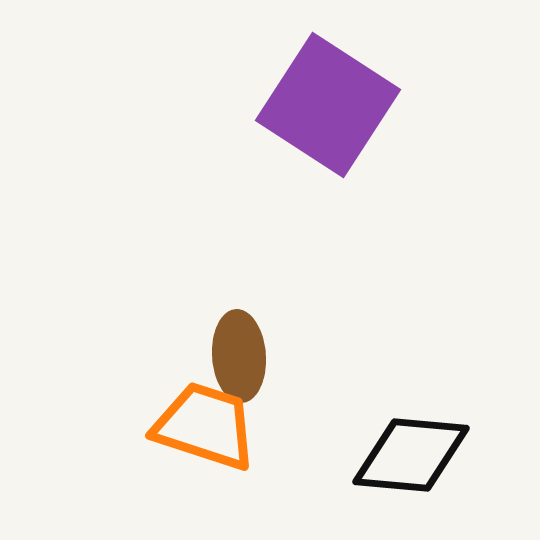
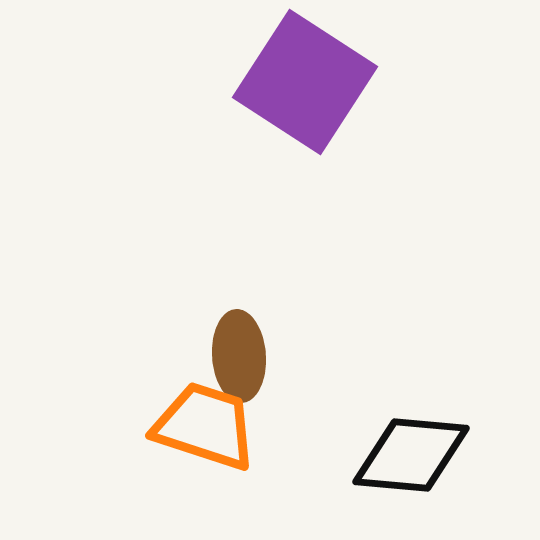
purple square: moved 23 px left, 23 px up
